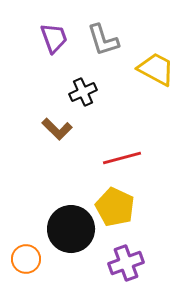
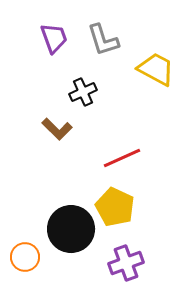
red line: rotated 9 degrees counterclockwise
orange circle: moved 1 px left, 2 px up
